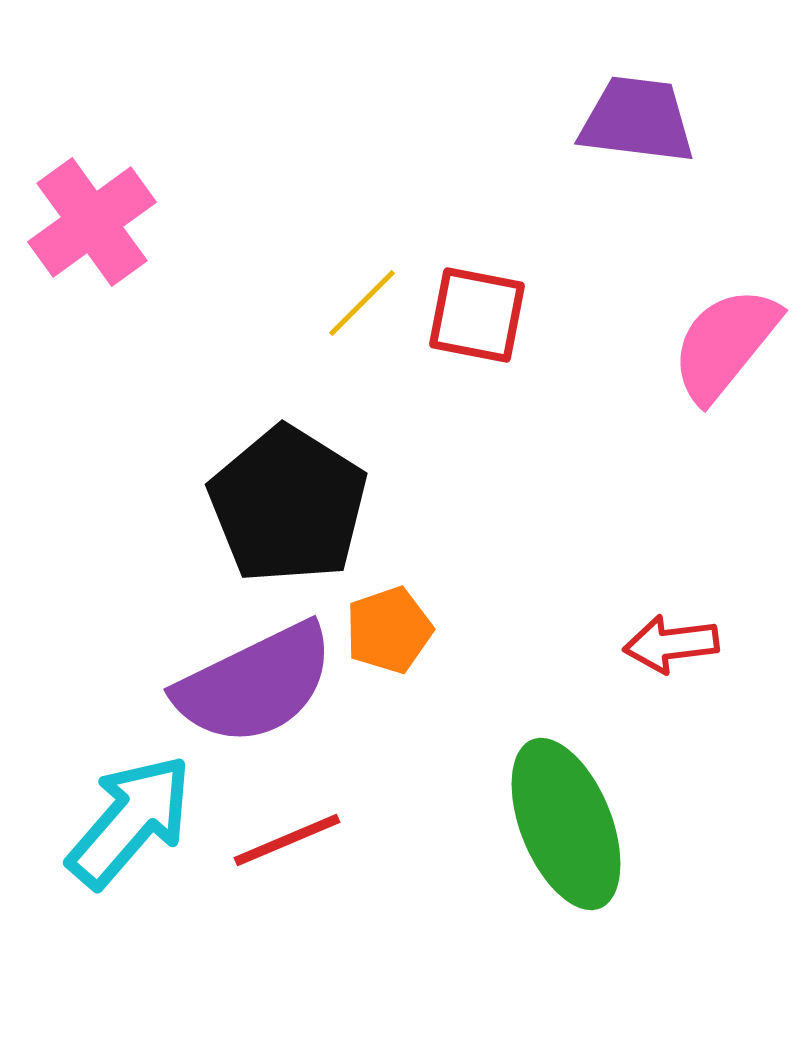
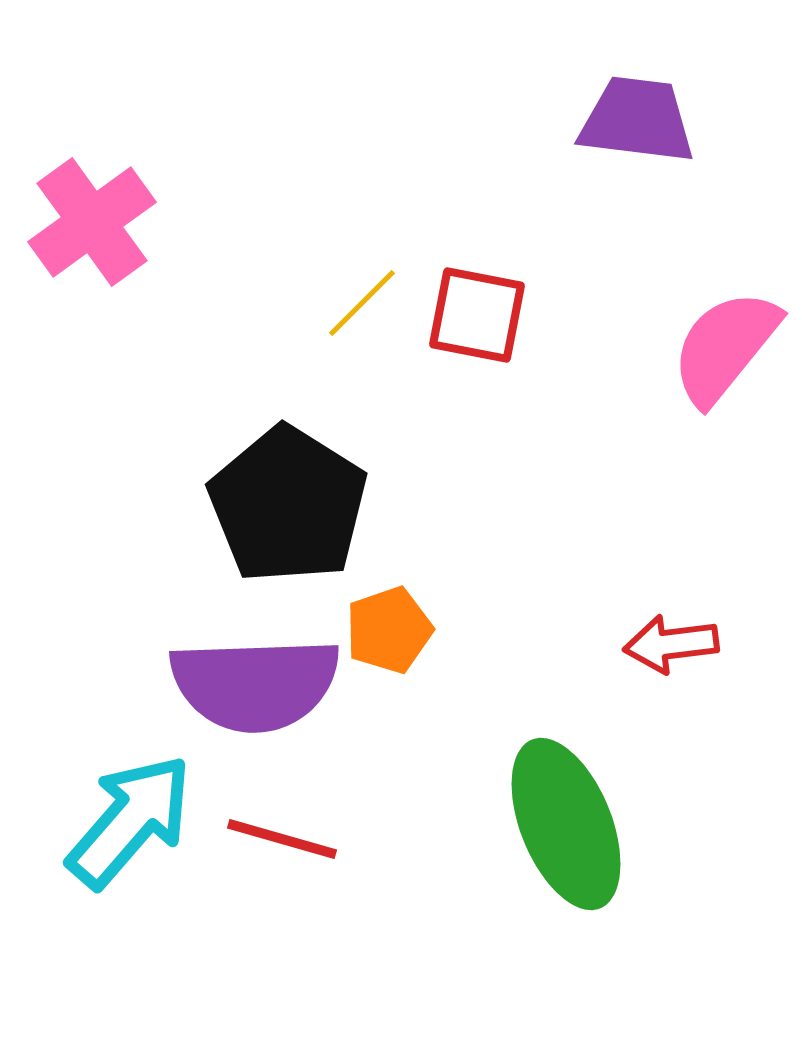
pink semicircle: moved 3 px down
purple semicircle: rotated 24 degrees clockwise
red line: moved 5 px left, 1 px up; rotated 39 degrees clockwise
